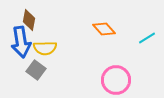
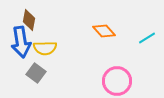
orange diamond: moved 2 px down
gray square: moved 3 px down
pink circle: moved 1 px right, 1 px down
